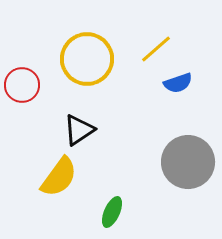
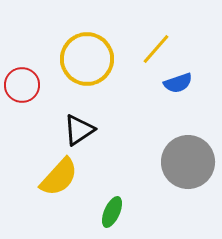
yellow line: rotated 8 degrees counterclockwise
yellow semicircle: rotated 6 degrees clockwise
